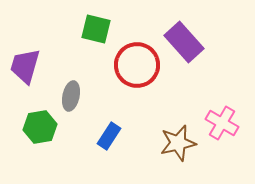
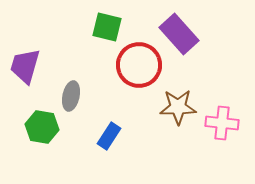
green square: moved 11 px right, 2 px up
purple rectangle: moved 5 px left, 8 px up
red circle: moved 2 px right
pink cross: rotated 24 degrees counterclockwise
green hexagon: moved 2 px right; rotated 20 degrees clockwise
brown star: moved 36 px up; rotated 12 degrees clockwise
